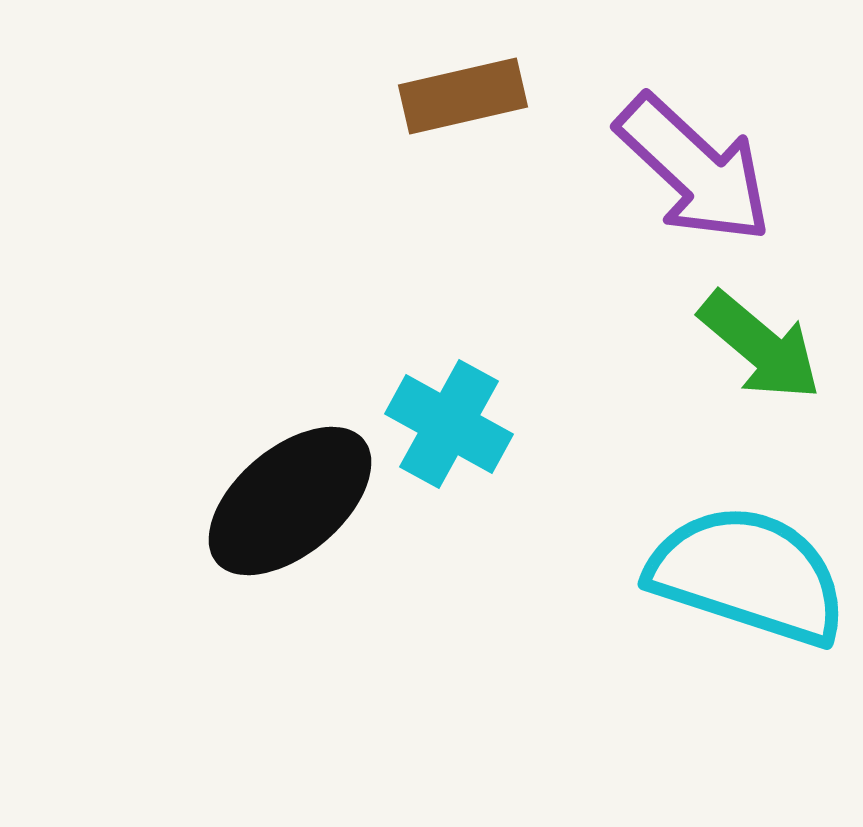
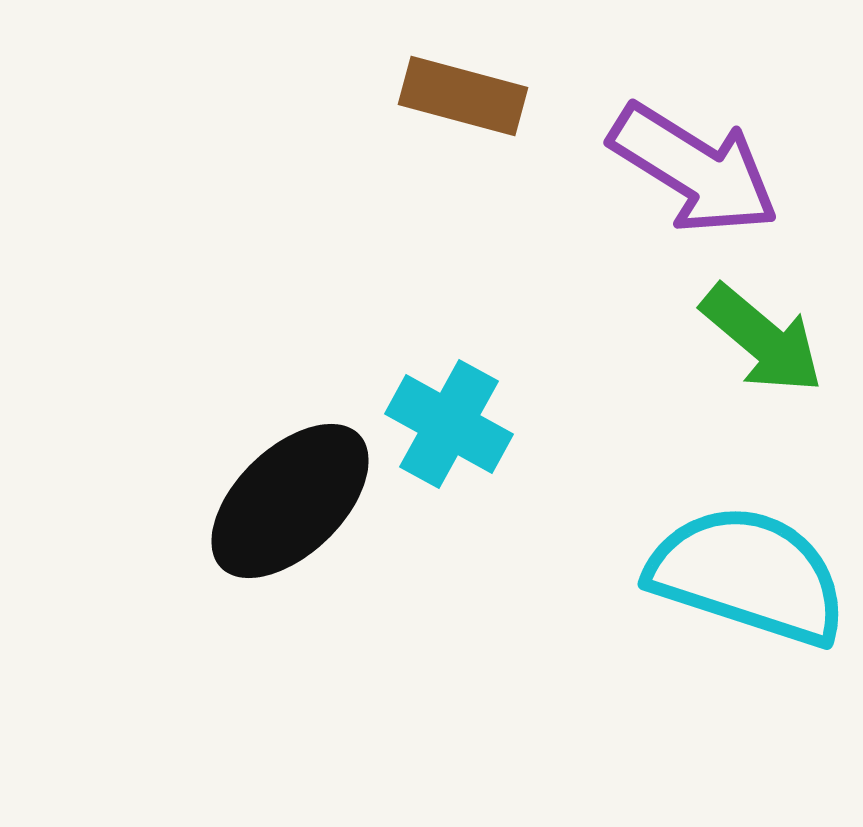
brown rectangle: rotated 28 degrees clockwise
purple arrow: rotated 11 degrees counterclockwise
green arrow: moved 2 px right, 7 px up
black ellipse: rotated 4 degrees counterclockwise
